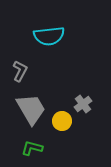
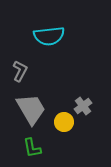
gray cross: moved 2 px down
yellow circle: moved 2 px right, 1 px down
green L-shape: rotated 115 degrees counterclockwise
